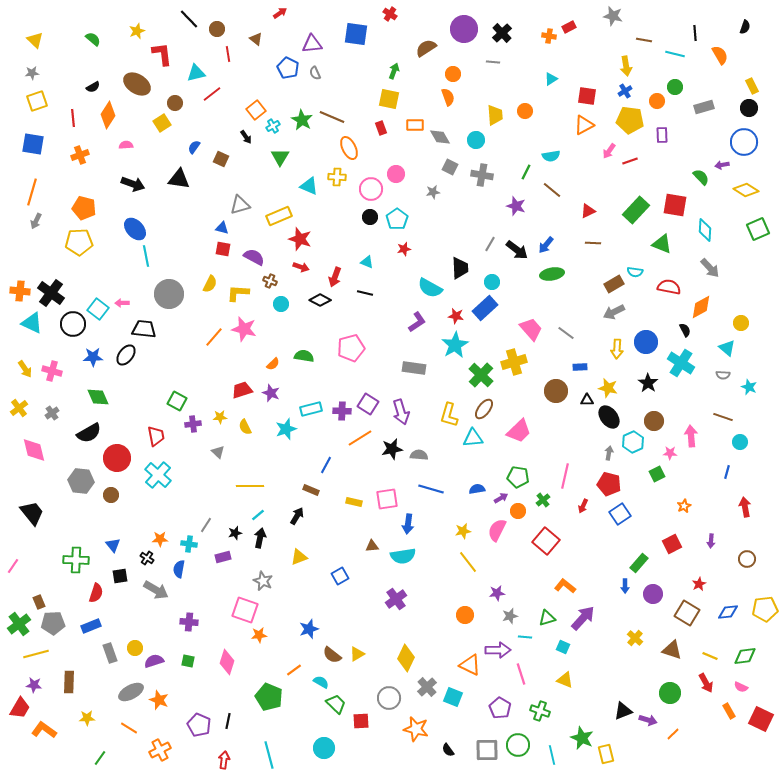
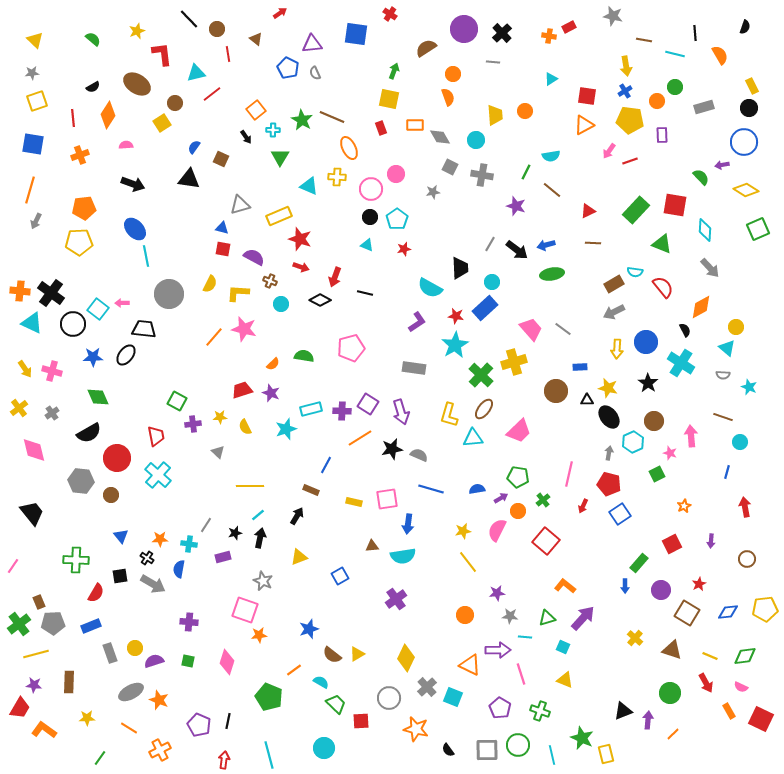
cyan cross at (273, 126): moved 4 px down; rotated 32 degrees clockwise
black triangle at (179, 179): moved 10 px right
orange line at (32, 192): moved 2 px left, 2 px up
orange pentagon at (84, 208): rotated 20 degrees counterclockwise
blue arrow at (546, 245): rotated 36 degrees clockwise
cyan triangle at (367, 262): moved 17 px up
red semicircle at (669, 287): moved 6 px left; rotated 40 degrees clockwise
yellow circle at (741, 323): moved 5 px left, 4 px down
gray line at (566, 333): moved 3 px left, 4 px up
pink star at (670, 453): rotated 16 degrees clockwise
gray semicircle at (419, 455): rotated 18 degrees clockwise
pink line at (565, 476): moved 4 px right, 2 px up
blue triangle at (113, 545): moved 8 px right, 9 px up
gray arrow at (156, 590): moved 3 px left, 6 px up
red semicircle at (96, 593): rotated 12 degrees clockwise
purple circle at (653, 594): moved 8 px right, 4 px up
gray star at (510, 616): rotated 21 degrees clockwise
purple arrow at (648, 720): rotated 102 degrees counterclockwise
